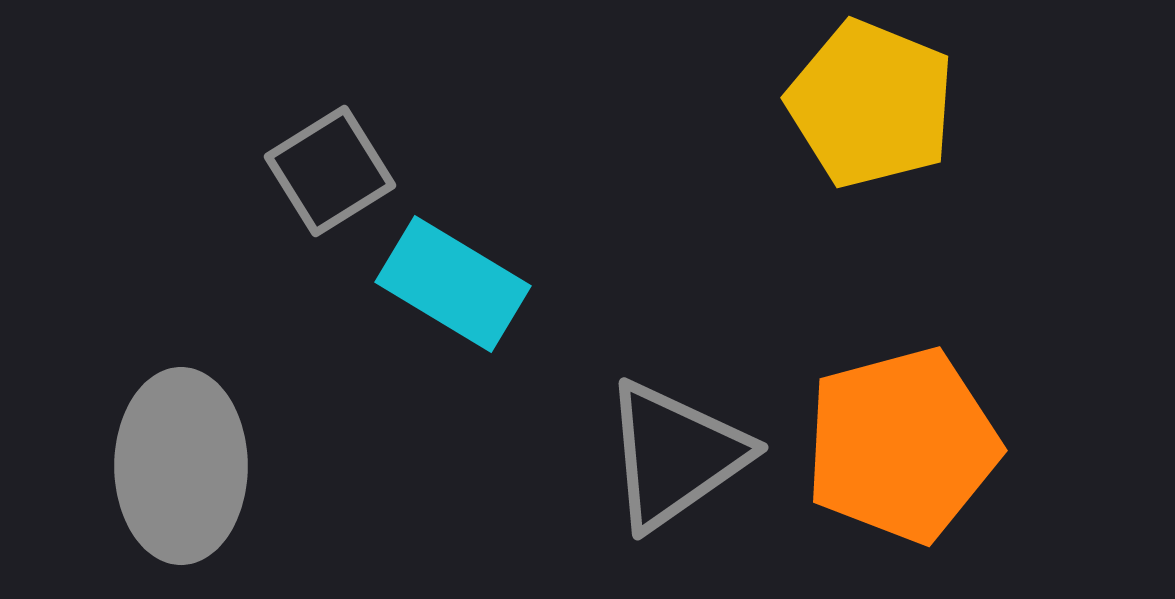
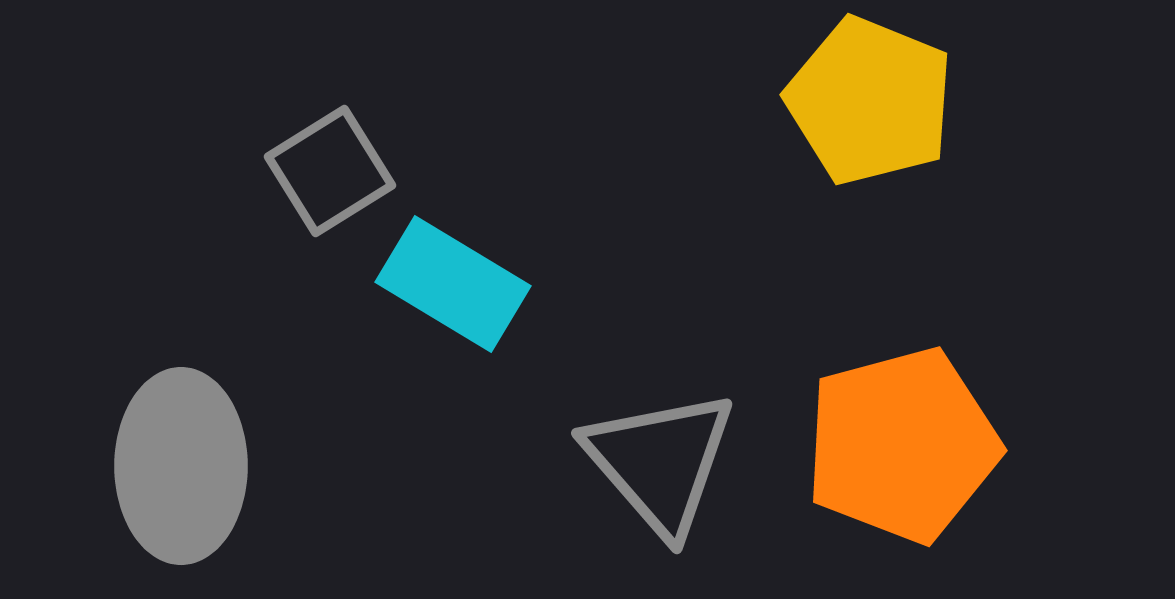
yellow pentagon: moved 1 px left, 3 px up
gray triangle: moved 15 px left, 7 px down; rotated 36 degrees counterclockwise
